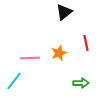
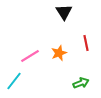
black triangle: rotated 24 degrees counterclockwise
pink line: moved 2 px up; rotated 30 degrees counterclockwise
green arrow: rotated 21 degrees counterclockwise
